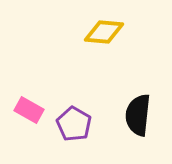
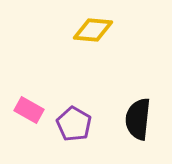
yellow diamond: moved 11 px left, 2 px up
black semicircle: moved 4 px down
